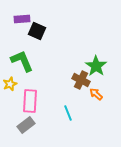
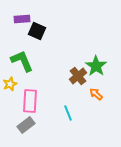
brown cross: moved 3 px left, 4 px up; rotated 24 degrees clockwise
